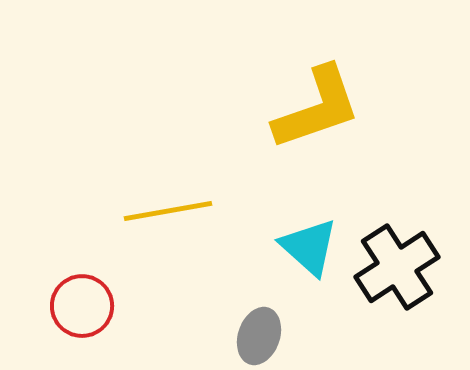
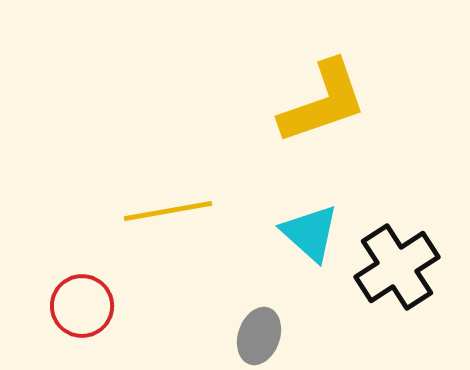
yellow L-shape: moved 6 px right, 6 px up
cyan triangle: moved 1 px right, 14 px up
